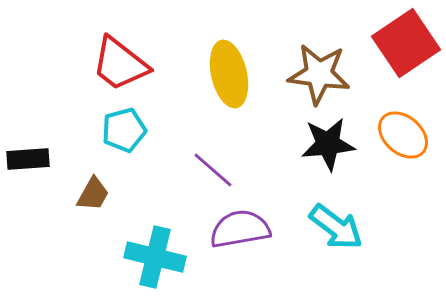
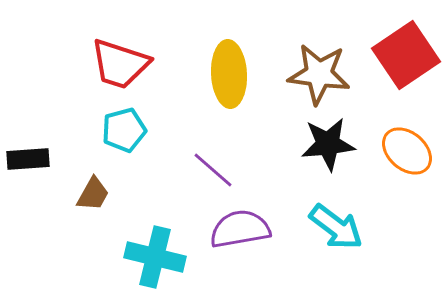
red square: moved 12 px down
red trapezoid: rotated 20 degrees counterclockwise
yellow ellipse: rotated 10 degrees clockwise
orange ellipse: moved 4 px right, 16 px down
